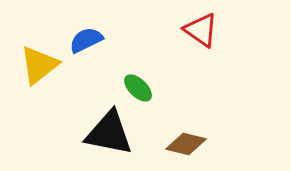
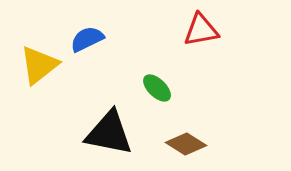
red triangle: rotated 45 degrees counterclockwise
blue semicircle: moved 1 px right, 1 px up
green ellipse: moved 19 px right
brown diamond: rotated 18 degrees clockwise
